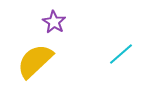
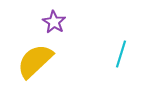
cyan line: rotated 32 degrees counterclockwise
